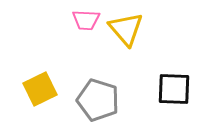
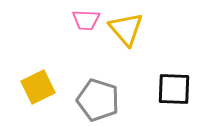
yellow square: moved 2 px left, 2 px up
